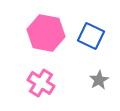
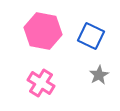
pink hexagon: moved 3 px left, 2 px up
gray star: moved 5 px up
